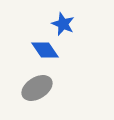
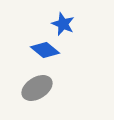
blue diamond: rotated 16 degrees counterclockwise
